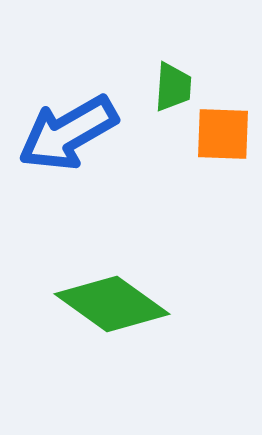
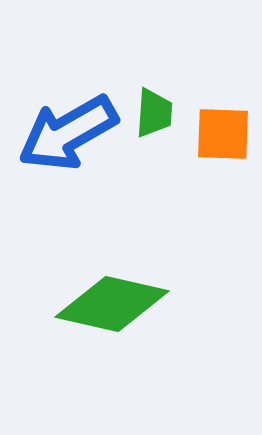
green trapezoid: moved 19 px left, 26 px down
green diamond: rotated 23 degrees counterclockwise
